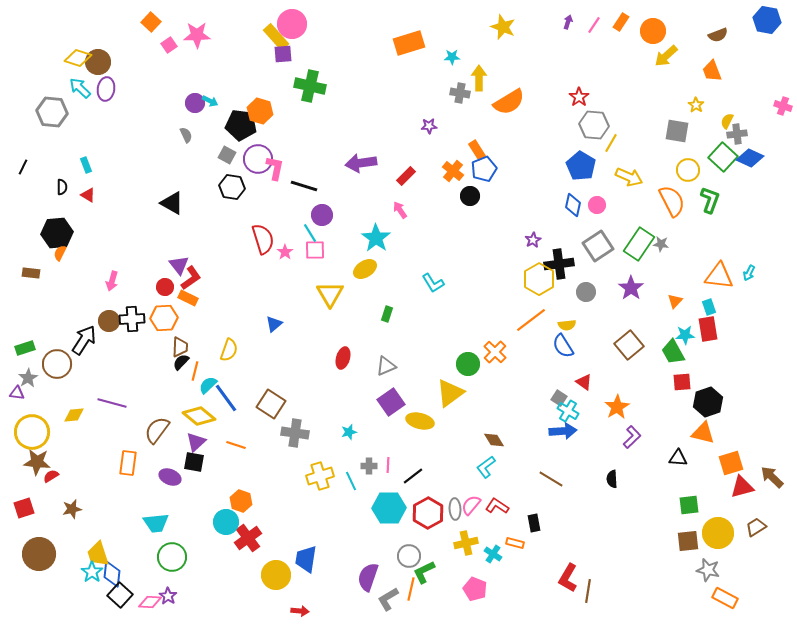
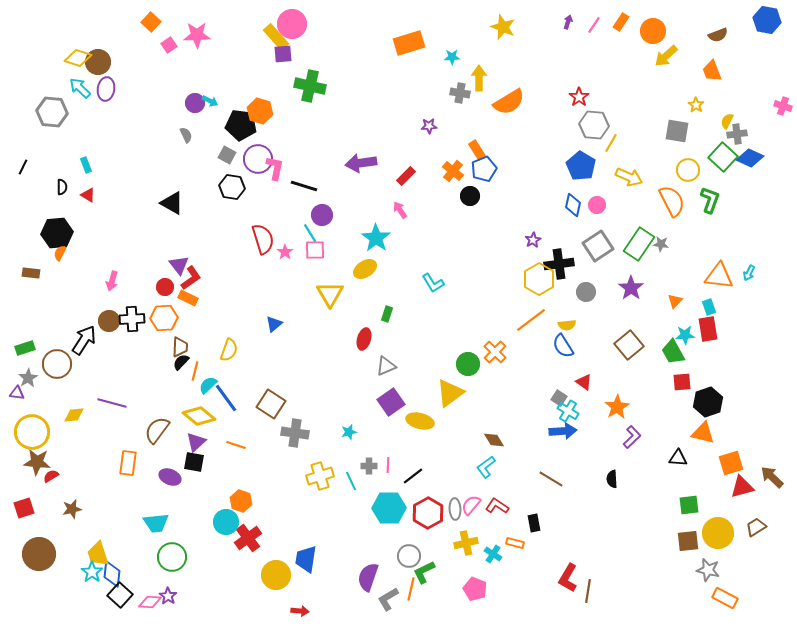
red ellipse at (343, 358): moved 21 px right, 19 px up
